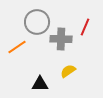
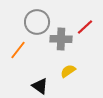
red line: rotated 24 degrees clockwise
orange line: moved 1 px right, 3 px down; rotated 18 degrees counterclockwise
black triangle: moved 2 px down; rotated 36 degrees clockwise
